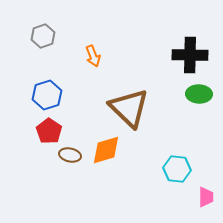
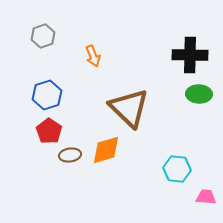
brown ellipse: rotated 20 degrees counterclockwise
pink trapezoid: rotated 85 degrees counterclockwise
